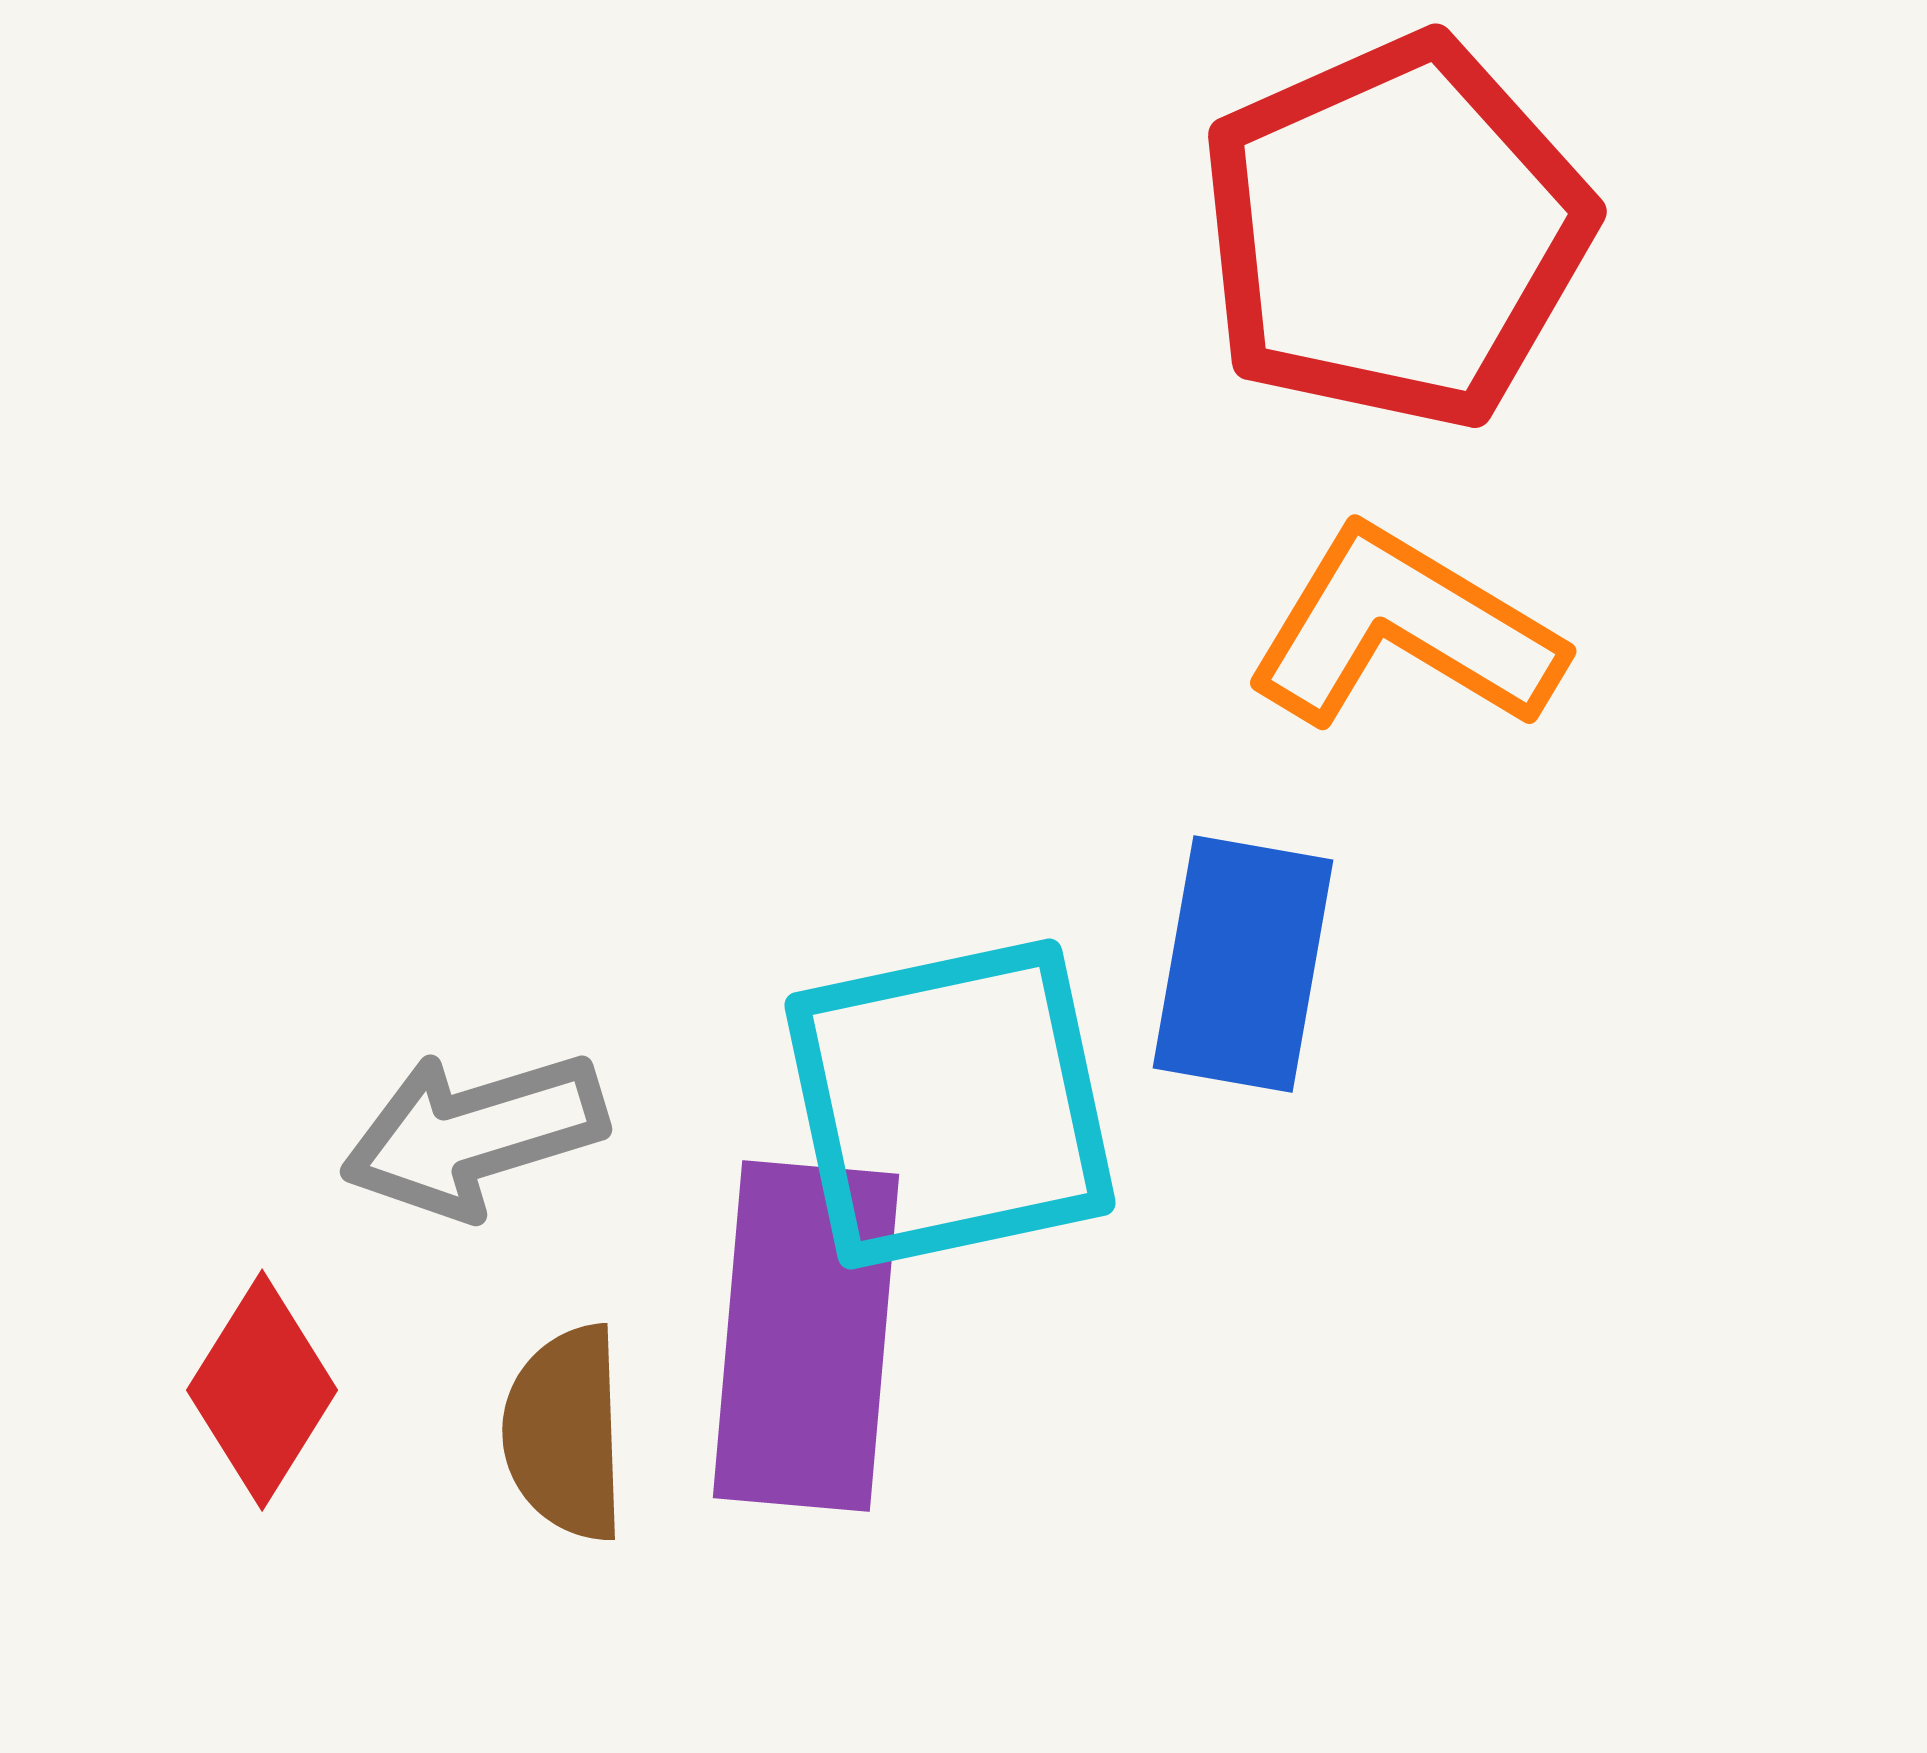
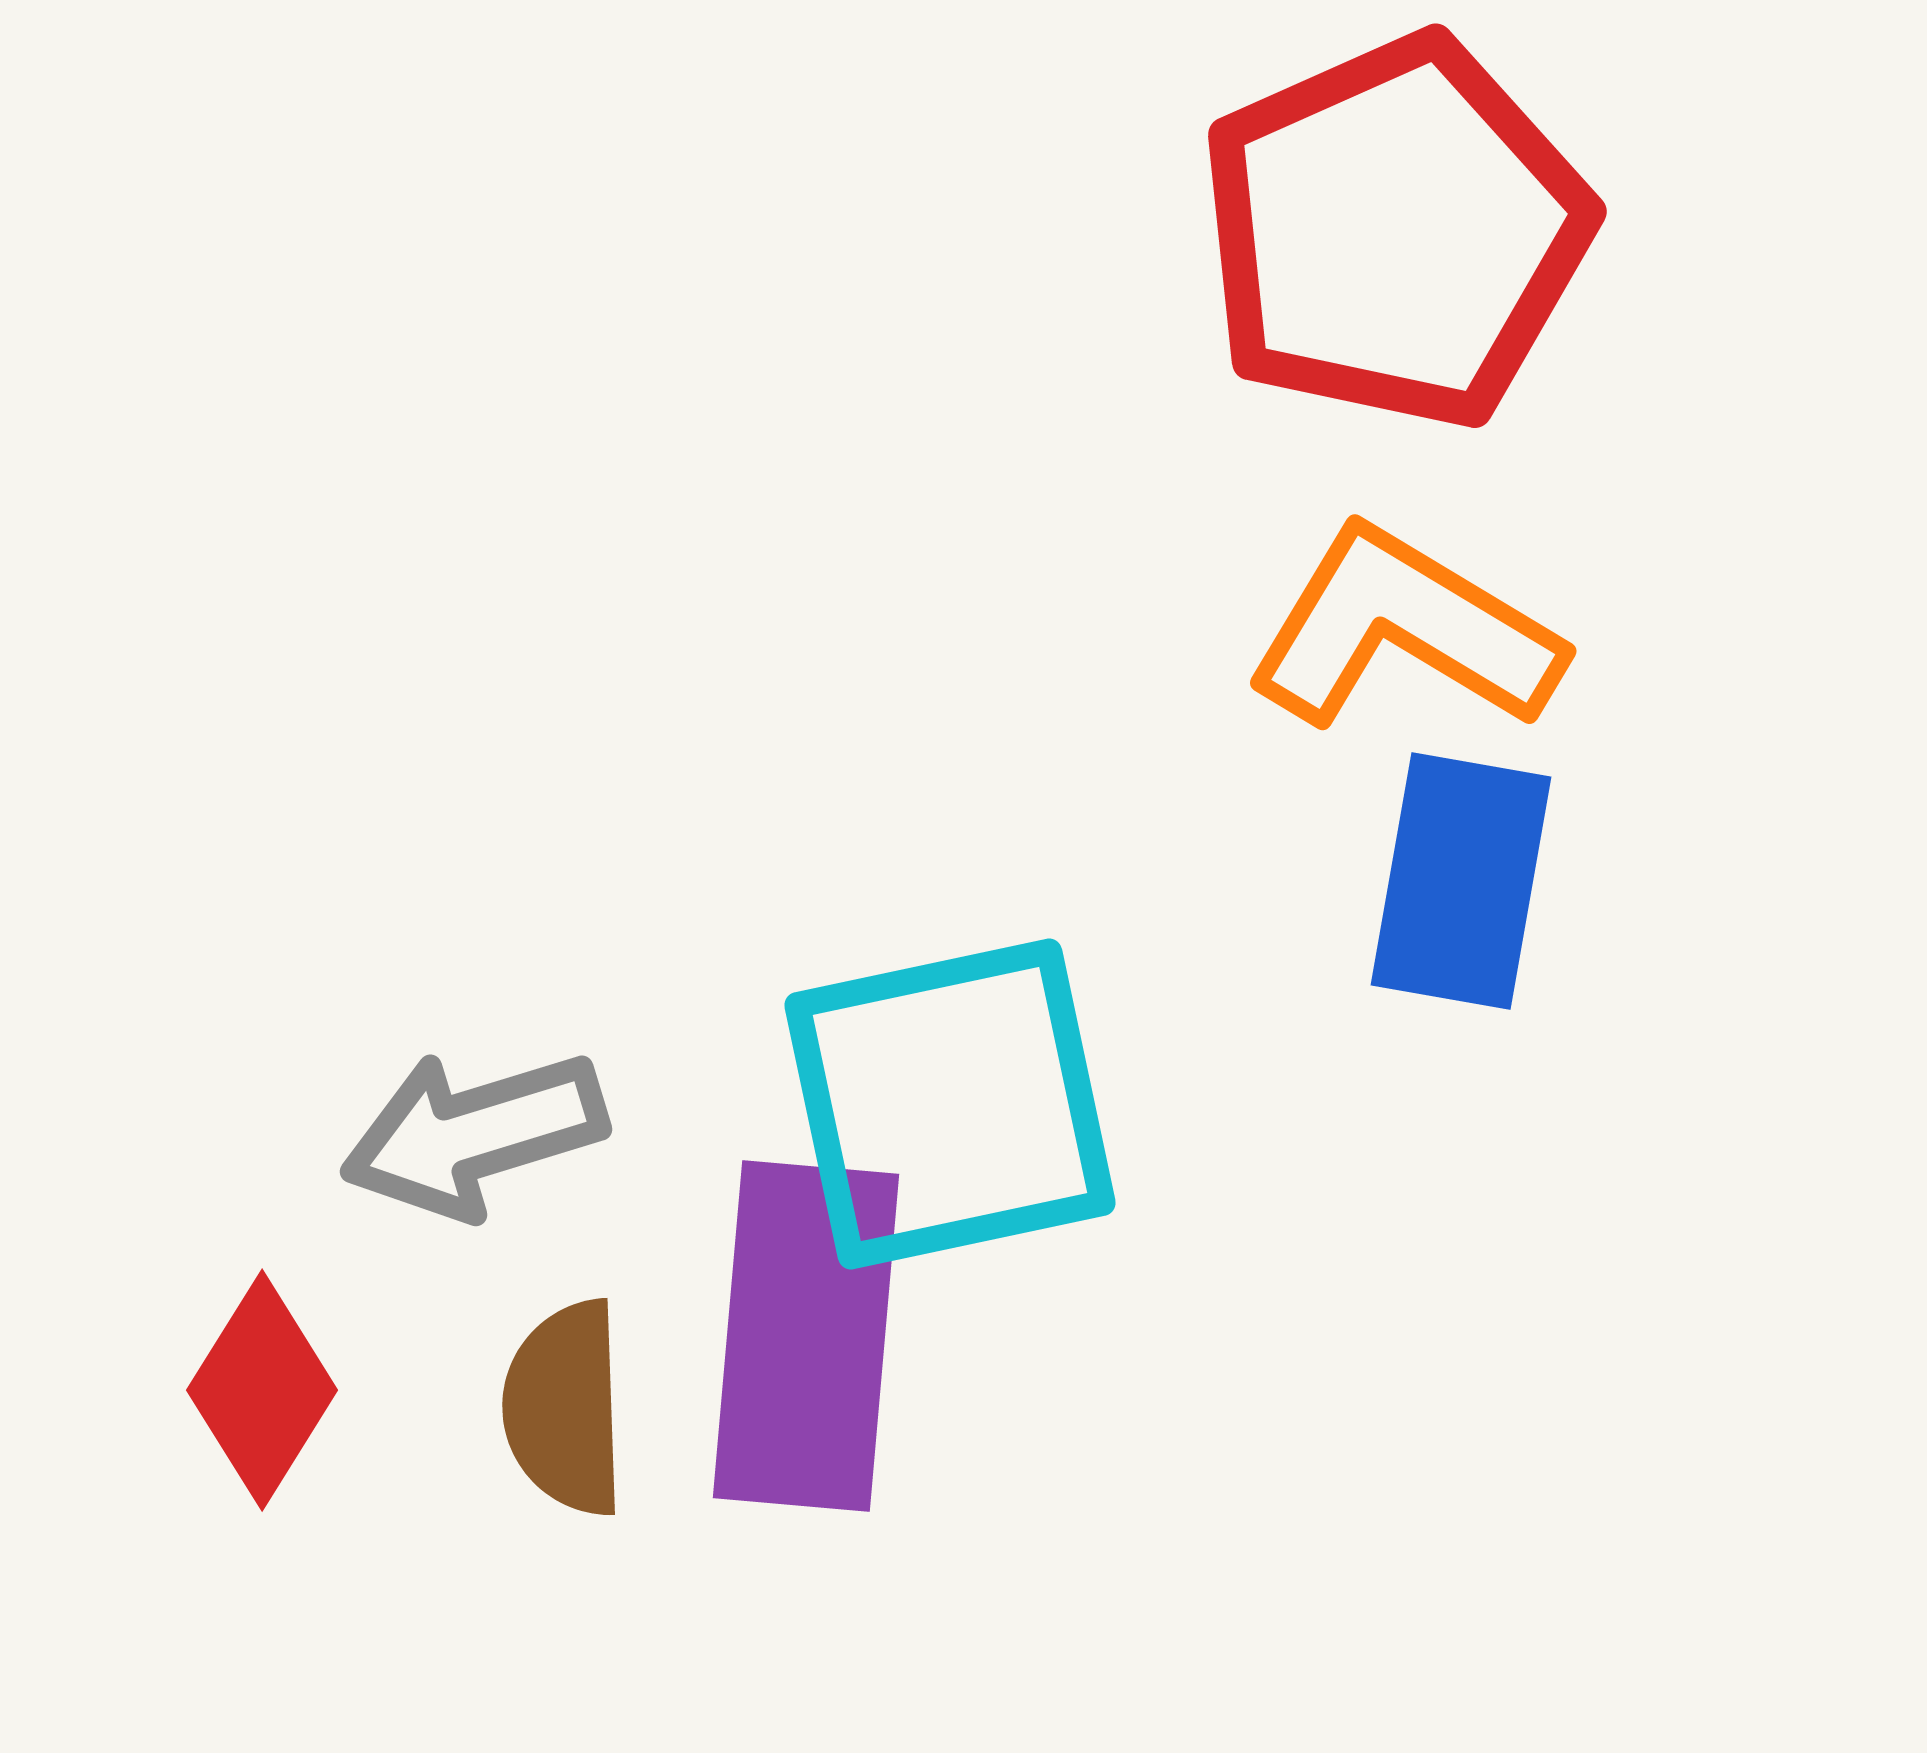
blue rectangle: moved 218 px right, 83 px up
brown semicircle: moved 25 px up
